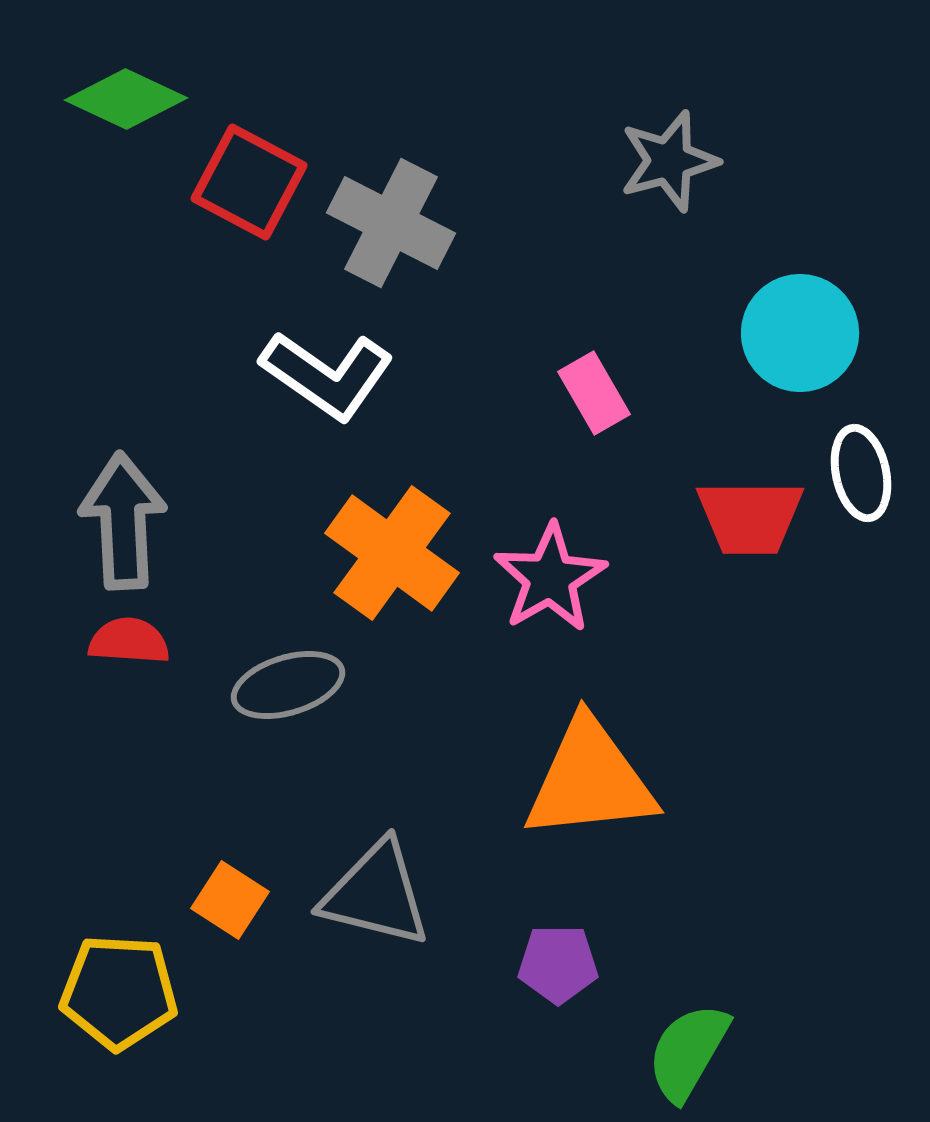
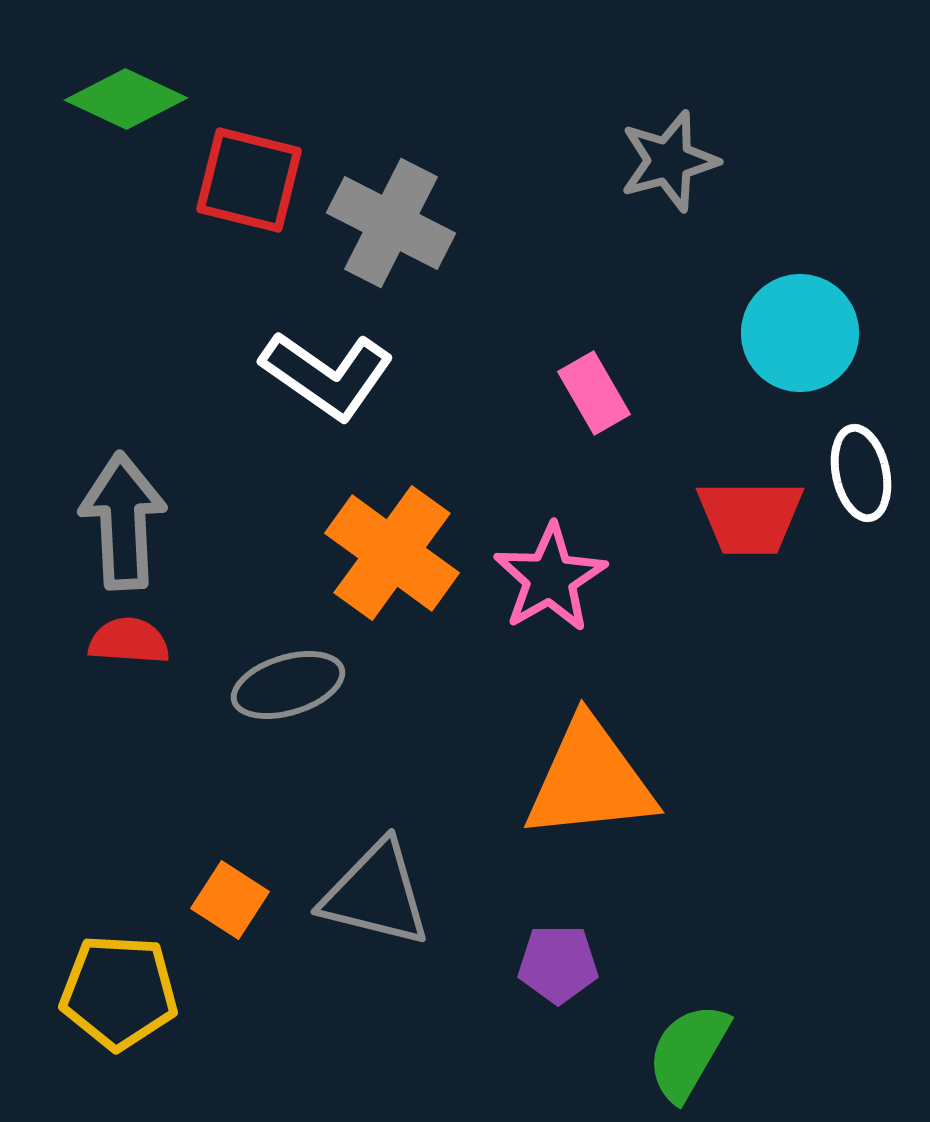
red square: moved 2 px up; rotated 14 degrees counterclockwise
